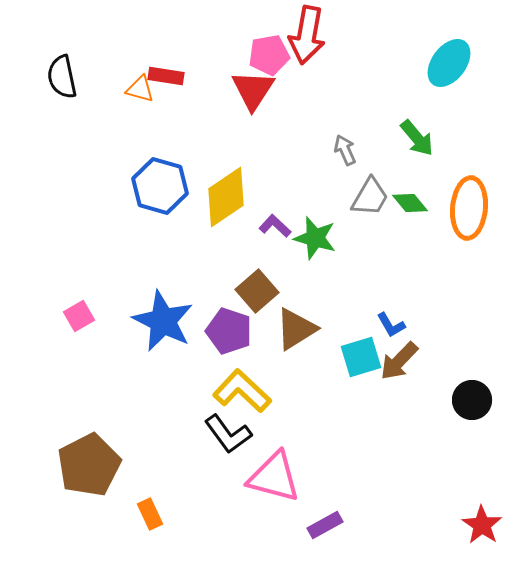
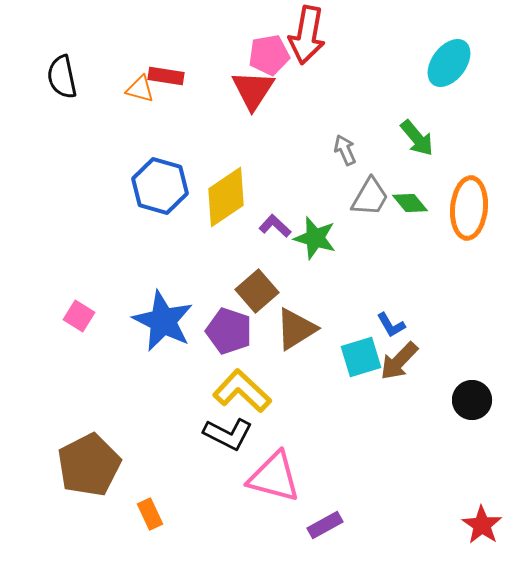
pink square: rotated 28 degrees counterclockwise
black L-shape: rotated 27 degrees counterclockwise
